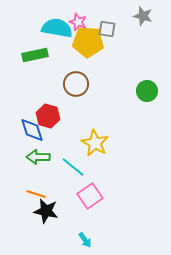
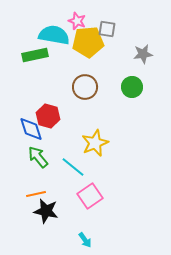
gray star: moved 38 px down; rotated 24 degrees counterclockwise
pink star: moved 1 px left, 1 px up
cyan semicircle: moved 3 px left, 7 px down
yellow pentagon: rotated 8 degrees counterclockwise
brown circle: moved 9 px right, 3 px down
green circle: moved 15 px left, 4 px up
blue diamond: moved 1 px left, 1 px up
yellow star: rotated 20 degrees clockwise
green arrow: rotated 50 degrees clockwise
orange line: rotated 30 degrees counterclockwise
